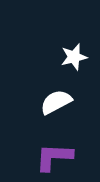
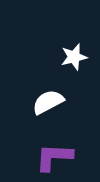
white semicircle: moved 8 px left
